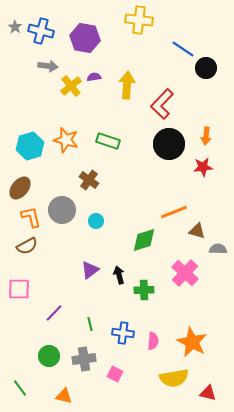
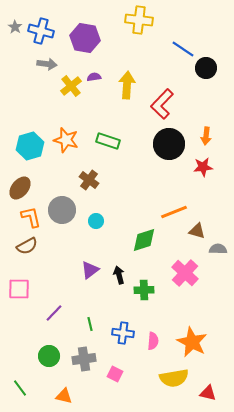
gray arrow at (48, 66): moved 1 px left, 2 px up
